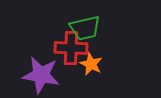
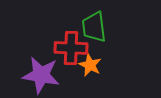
green trapezoid: moved 9 px right, 1 px up; rotated 96 degrees clockwise
orange star: moved 1 px left, 1 px down
